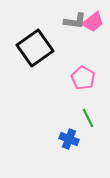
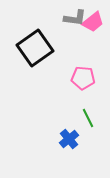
gray L-shape: moved 3 px up
pink pentagon: rotated 25 degrees counterclockwise
blue cross: rotated 30 degrees clockwise
